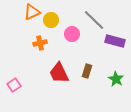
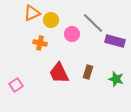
orange triangle: moved 1 px down
gray line: moved 1 px left, 3 px down
orange cross: rotated 24 degrees clockwise
brown rectangle: moved 1 px right, 1 px down
green star: rotated 14 degrees counterclockwise
pink square: moved 2 px right
